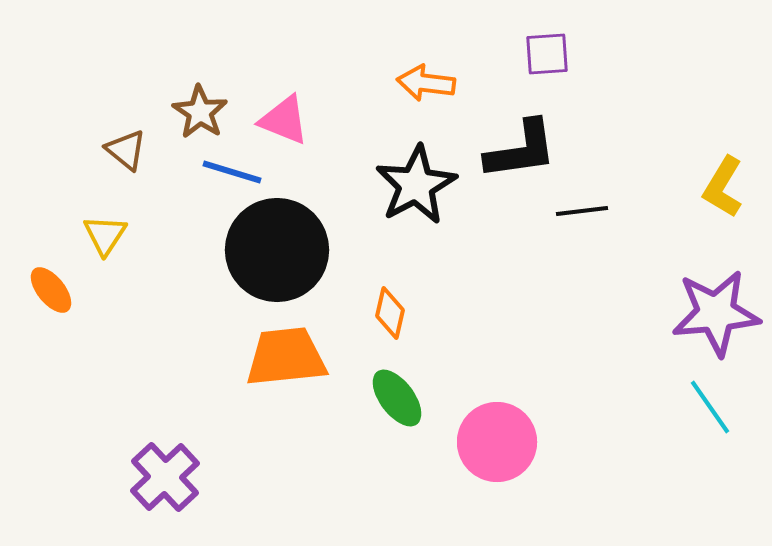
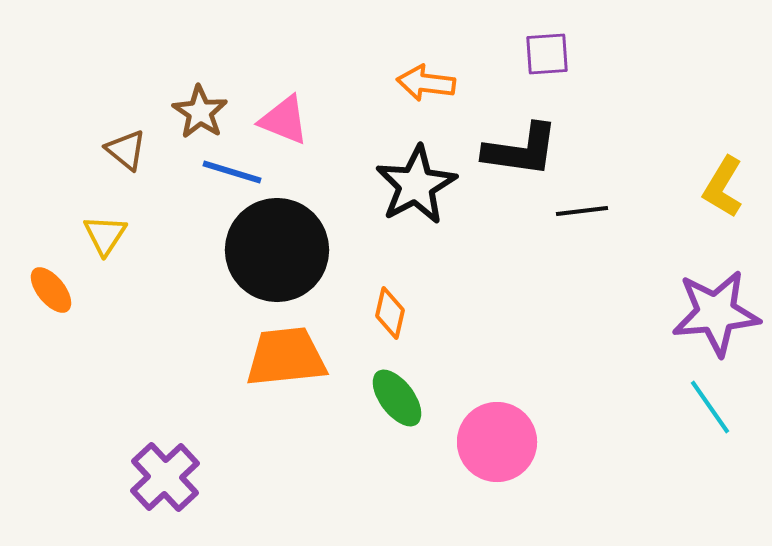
black L-shape: rotated 16 degrees clockwise
